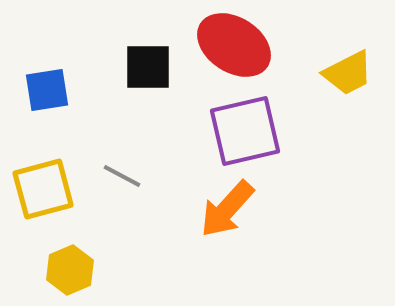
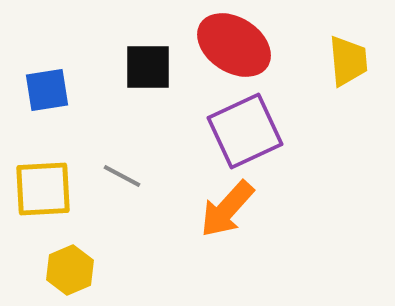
yellow trapezoid: moved 12 px up; rotated 68 degrees counterclockwise
purple square: rotated 12 degrees counterclockwise
yellow square: rotated 12 degrees clockwise
